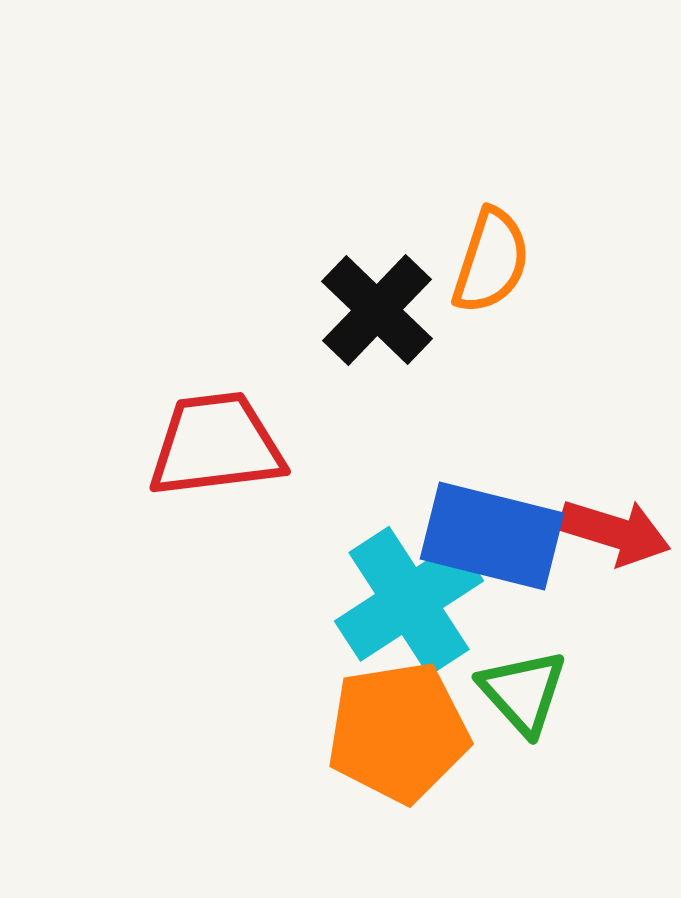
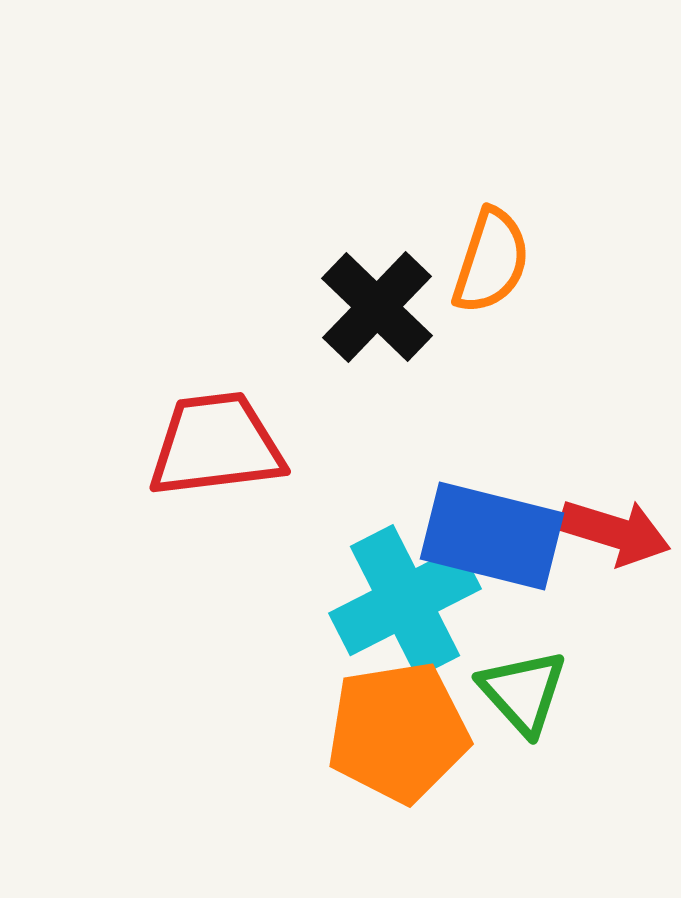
black cross: moved 3 px up
cyan cross: moved 4 px left; rotated 6 degrees clockwise
